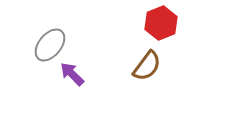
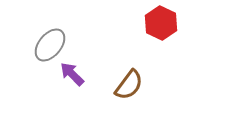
red hexagon: rotated 12 degrees counterclockwise
brown semicircle: moved 18 px left, 19 px down
